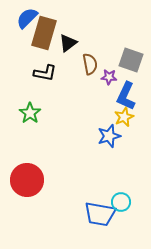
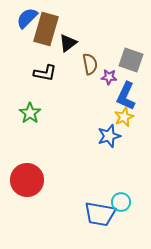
brown rectangle: moved 2 px right, 4 px up
